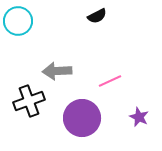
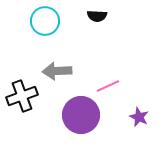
black semicircle: rotated 30 degrees clockwise
cyan circle: moved 27 px right
pink line: moved 2 px left, 5 px down
black cross: moved 7 px left, 5 px up
purple circle: moved 1 px left, 3 px up
